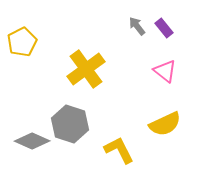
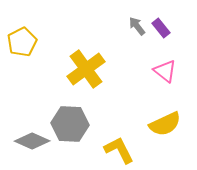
purple rectangle: moved 3 px left
gray hexagon: rotated 15 degrees counterclockwise
